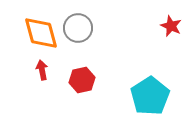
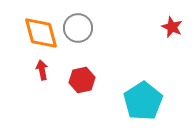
red star: moved 1 px right, 1 px down
cyan pentagon: moved 7 px left, 5 px down
